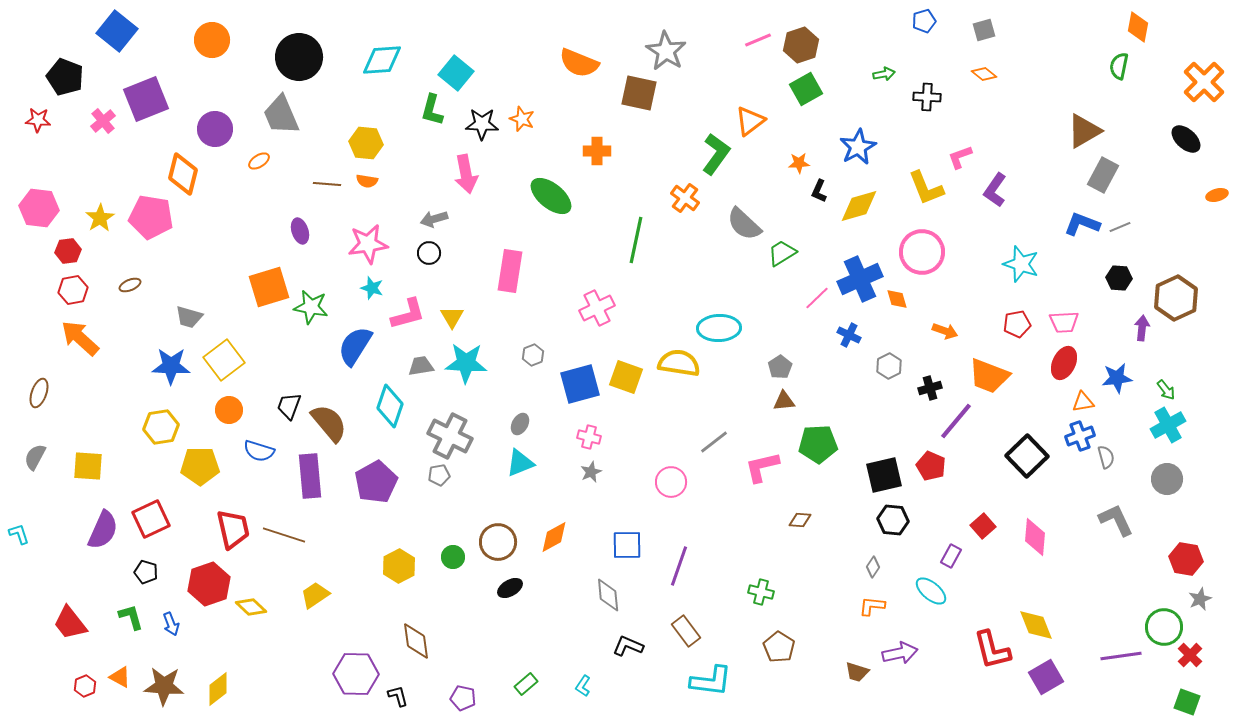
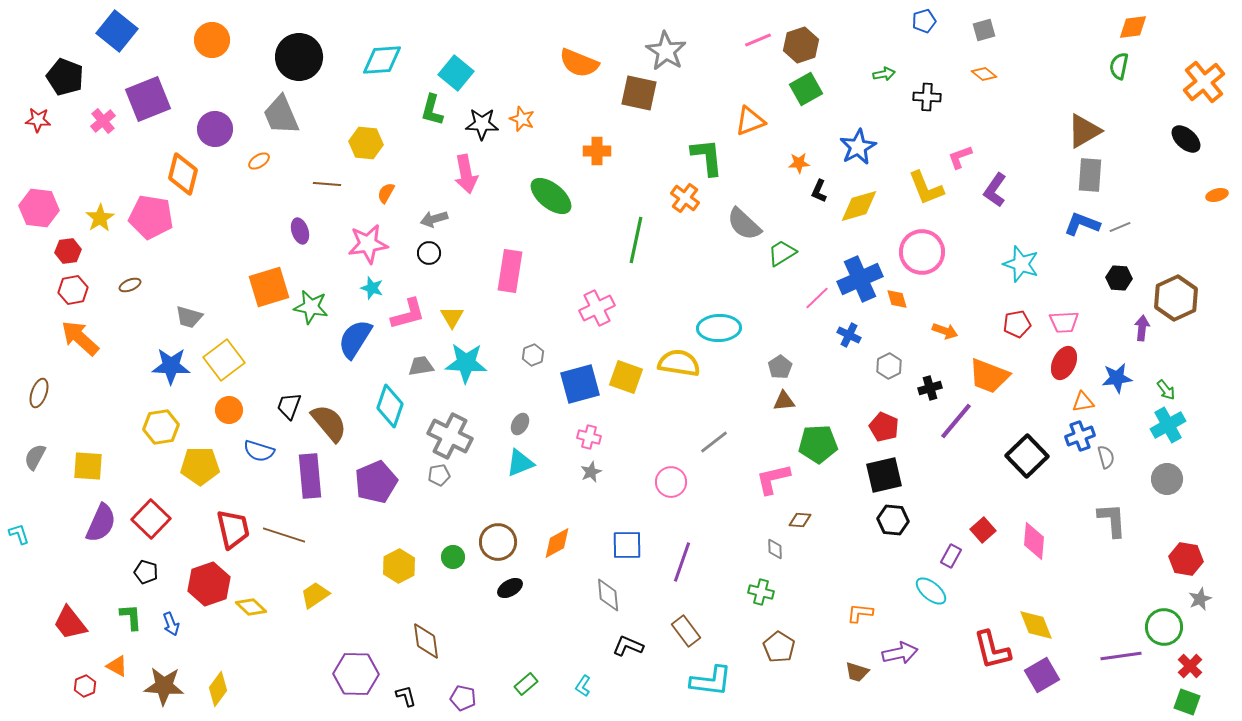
orange diamond at (1138, 27): moved 5 px left; rotated 72 degrees clockwise
orange cross at (1204, 82): rotated 6 degrees clockwise
purple square at (146, 99): moved 2 px right
orange triangle at (750, 121): rotated 16 degrees clockwise
green L-shape at (716, 154): moved 9 px left, 3 px down; rotated 42 degrees counterclockwise
gray rectangle at (1103, 175): moved 13 px left; rotated 24 degrees counterclockwise
orange semicircle at (367, 181): moved 19 px right, 12 px down; rotated 110 degrees clockwise
blue semicircle at (355, 346): moved 7 px up
red pentagon at (931, 466): moved 47 px left, 39 px up
pink L-shape at (762, 467): moved 11 px right, 12 px down
purple pentagon at (376, 482): rotated 6 degrees clockwise
red square at (151, 519): rotated 21 degrees counterclockwise
gray L-shape at (1116, 520): moved 4 px left; rotated 21 degrees clockwise
red square at (983, 526): moved 4 px down
purple semicircle at (103, 530): moved 2 px left, 7 px up
orange diamond at (554, 537): moved 3 px right, 6 px down
pink diamond at (1035, 537): moved 1 px left, 4 px down
purple line at (679, 566): moved 3 px right, 4 px up
gray diamond at (873, 567): moved 98 px left, 18 px up; rotated 35 degrees counterclockwise
orange L-shape at (872, 606): moved 12 px left, 7 px down
green L-shape at (131, 617): rotated 12 degrees clockwise
brown diamond at (416, 641): moved 10 px right
red cross at (1190, 655): moved 11 px down
orange triangle at (120, 677): moved 3 px left, 11 px up
purple square at (1046, 677): moved 4 px left, 2 px up
yellow diamond at (218, 689): rotated 16 degrees counterclockwise
black L-shape at (398, 696): moved 8 px right
